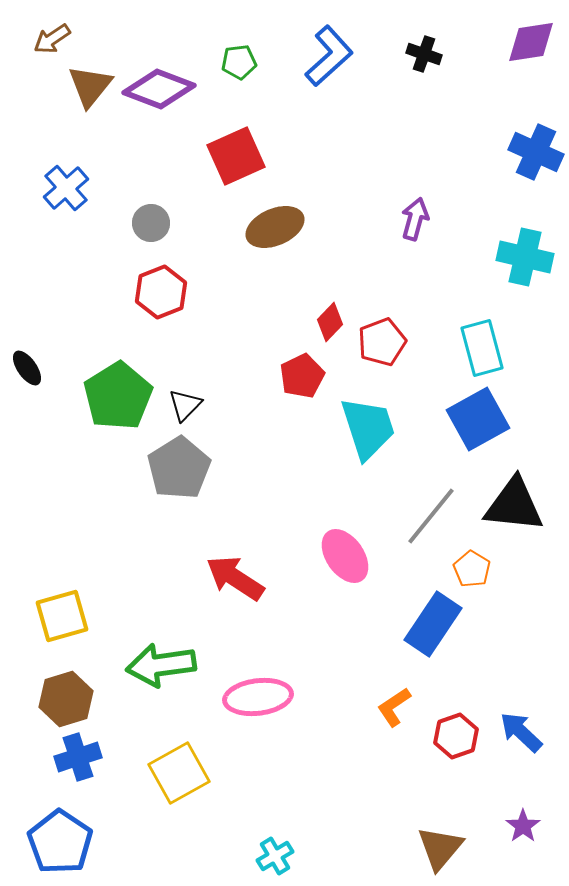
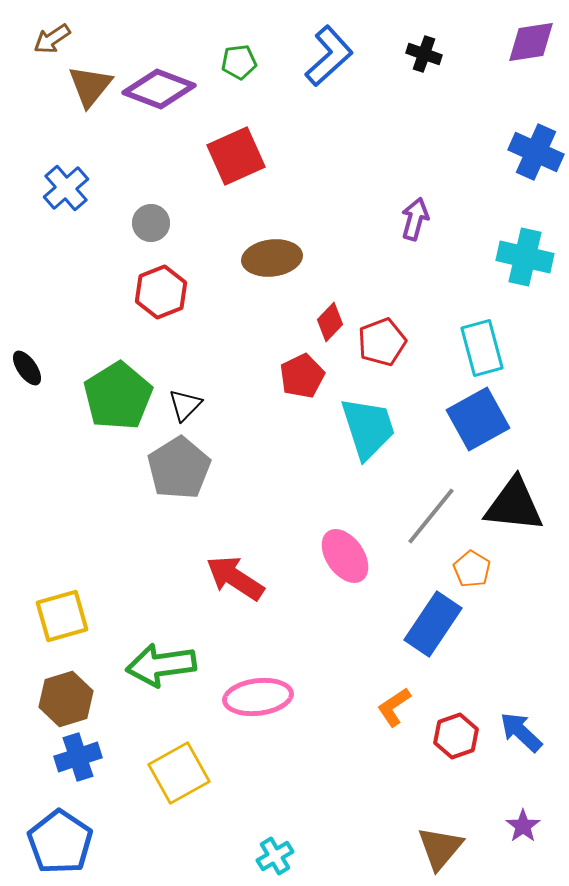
brown ellipse at (275, 227): moved 3 px left, 31 px down; rotated 16 degrees clockwise
